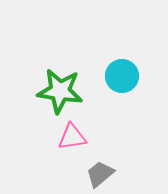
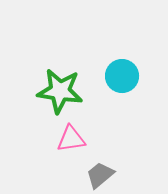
pink triangle: moved 1 px left, 2 px down
gray trapezoid: moved 1 px down
